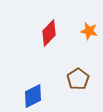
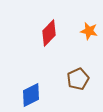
brown pentagon: rotated 10 degrees clockwise
blue diamond: moved 2 px left, 1 px up
